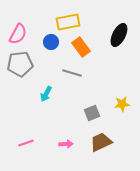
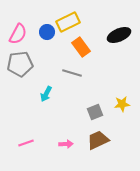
yellow rectangle: rotated 15 degrees counterclockwise
black ellipse: rotated 40 degrees clockwise
blue circle: moved 4 px left, 10 px up
gray square: moved 3 px right, 1 px up
brown trapezoid: moved 3 px left, 2 px up
